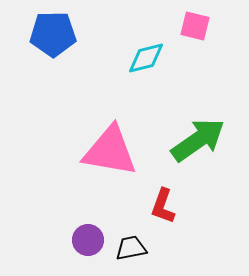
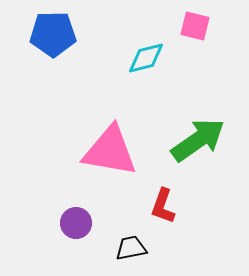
purple circle: moved 12 px left, 17 px up
